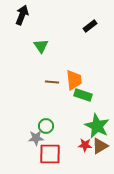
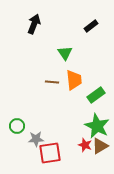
black arrow: moved 12 px right, 9 px down
black rectangle: moved 1 px right
green triangle: moved 24 px right, 7 px down
green rectangle: moved 13 px right; rotated 54 degrees counterclockwise
green circle: moved 29 px left
gray star: moved 1 px down
red star: rotated 16 degrees clockwise
red square: moved 1 px up; rotated 10 degrees counterclockwise
